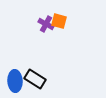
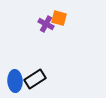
orange square: moved 3 px up
black rectangle: rotated 65 degrees counterclockwise
